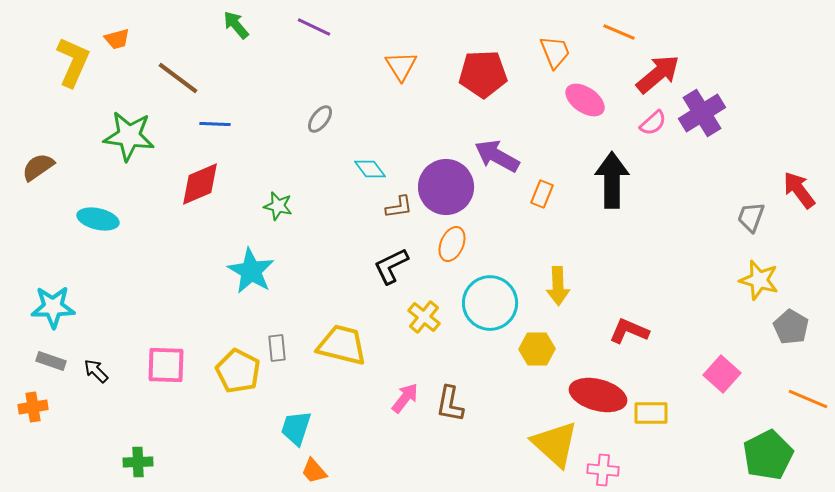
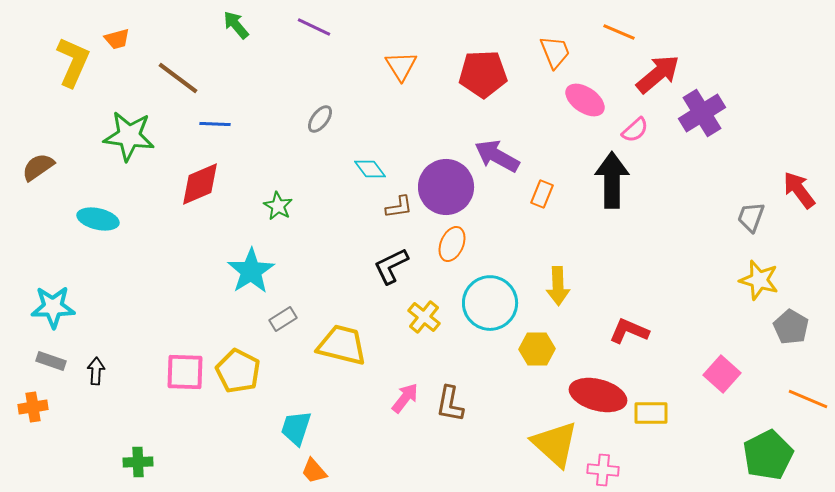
pink semicircle at (653, 123): moved 18 px left, 7 px down
green star at (278, 206): rotated 16 degrees clockwise
cyan star at (251, 271): rotated 9 degrees clockwise
gray rectangle at (277, 348): moved 6 px right, 29 px up; rotated 64 degrees clockwise
pink square at (166, 365): moved 19 px right, 7 px down
black arrow at (96, 371): rotated 48 degrees clockwise
